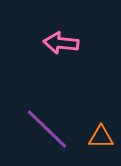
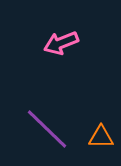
pink arrow: rotated 28 degrees counterclockwise
